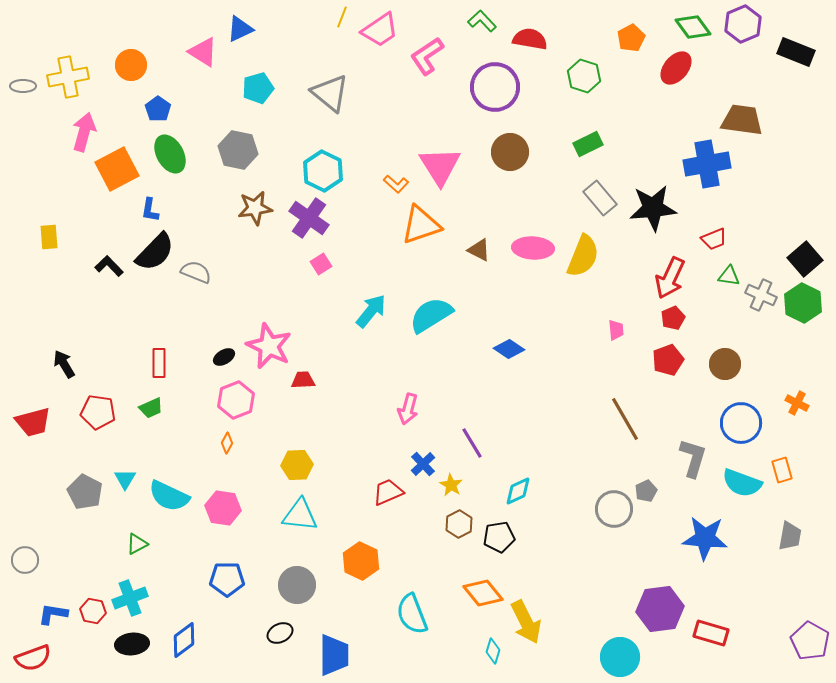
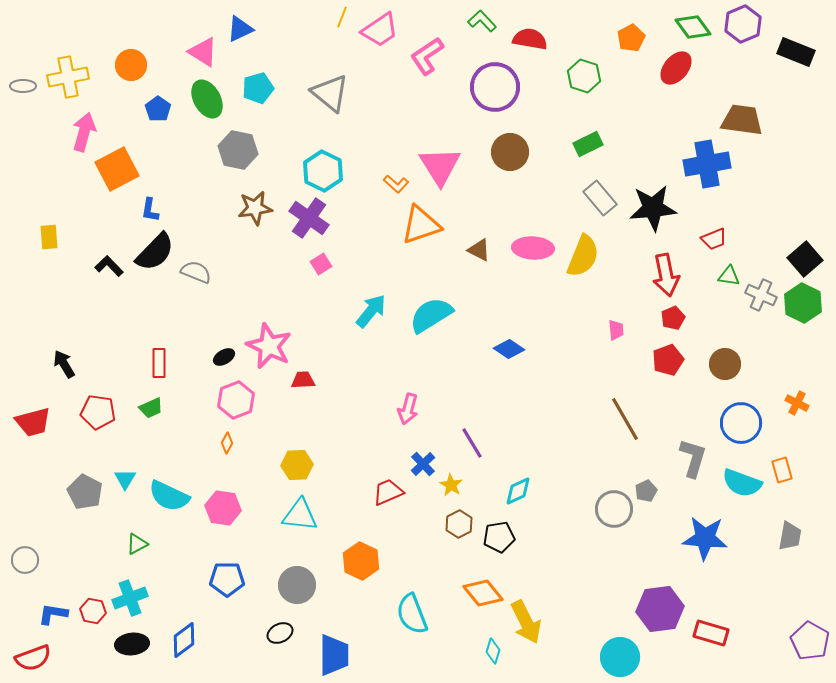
green ellipse at (170, 154): moved 37 px right, 55 px up
red arrow at (670, 278): moved 4 px left, 3 px up; rotated 36 degrees counterclockwise
